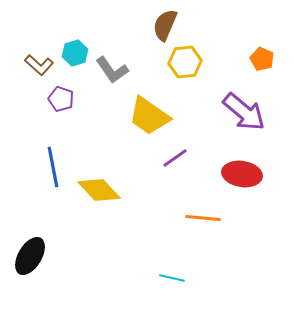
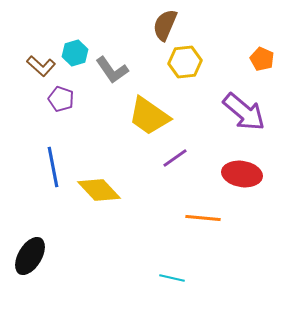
brown L-shape: moved 2 px right, 1 px down
